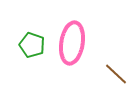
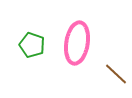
pink ellipse: moved 5 px right
